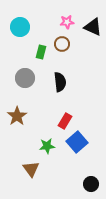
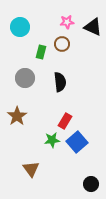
green star: moved 5 px right, 6 px up
